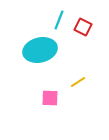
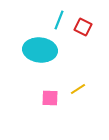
cyan ellipse: rotated 20 degrees clockwise
yellow line: moved 7 px down
